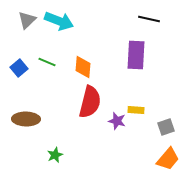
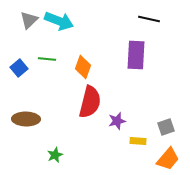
gray triangle: moved 2 px right
green line: moved 3 px up; rotated 18 degrees counterclockwise
orange diamond: rotated 15 degrees clockwise
yellow rectangle: moved 2 px right, 31 px down
purple star: rotated 30 degrees counterclockwise
